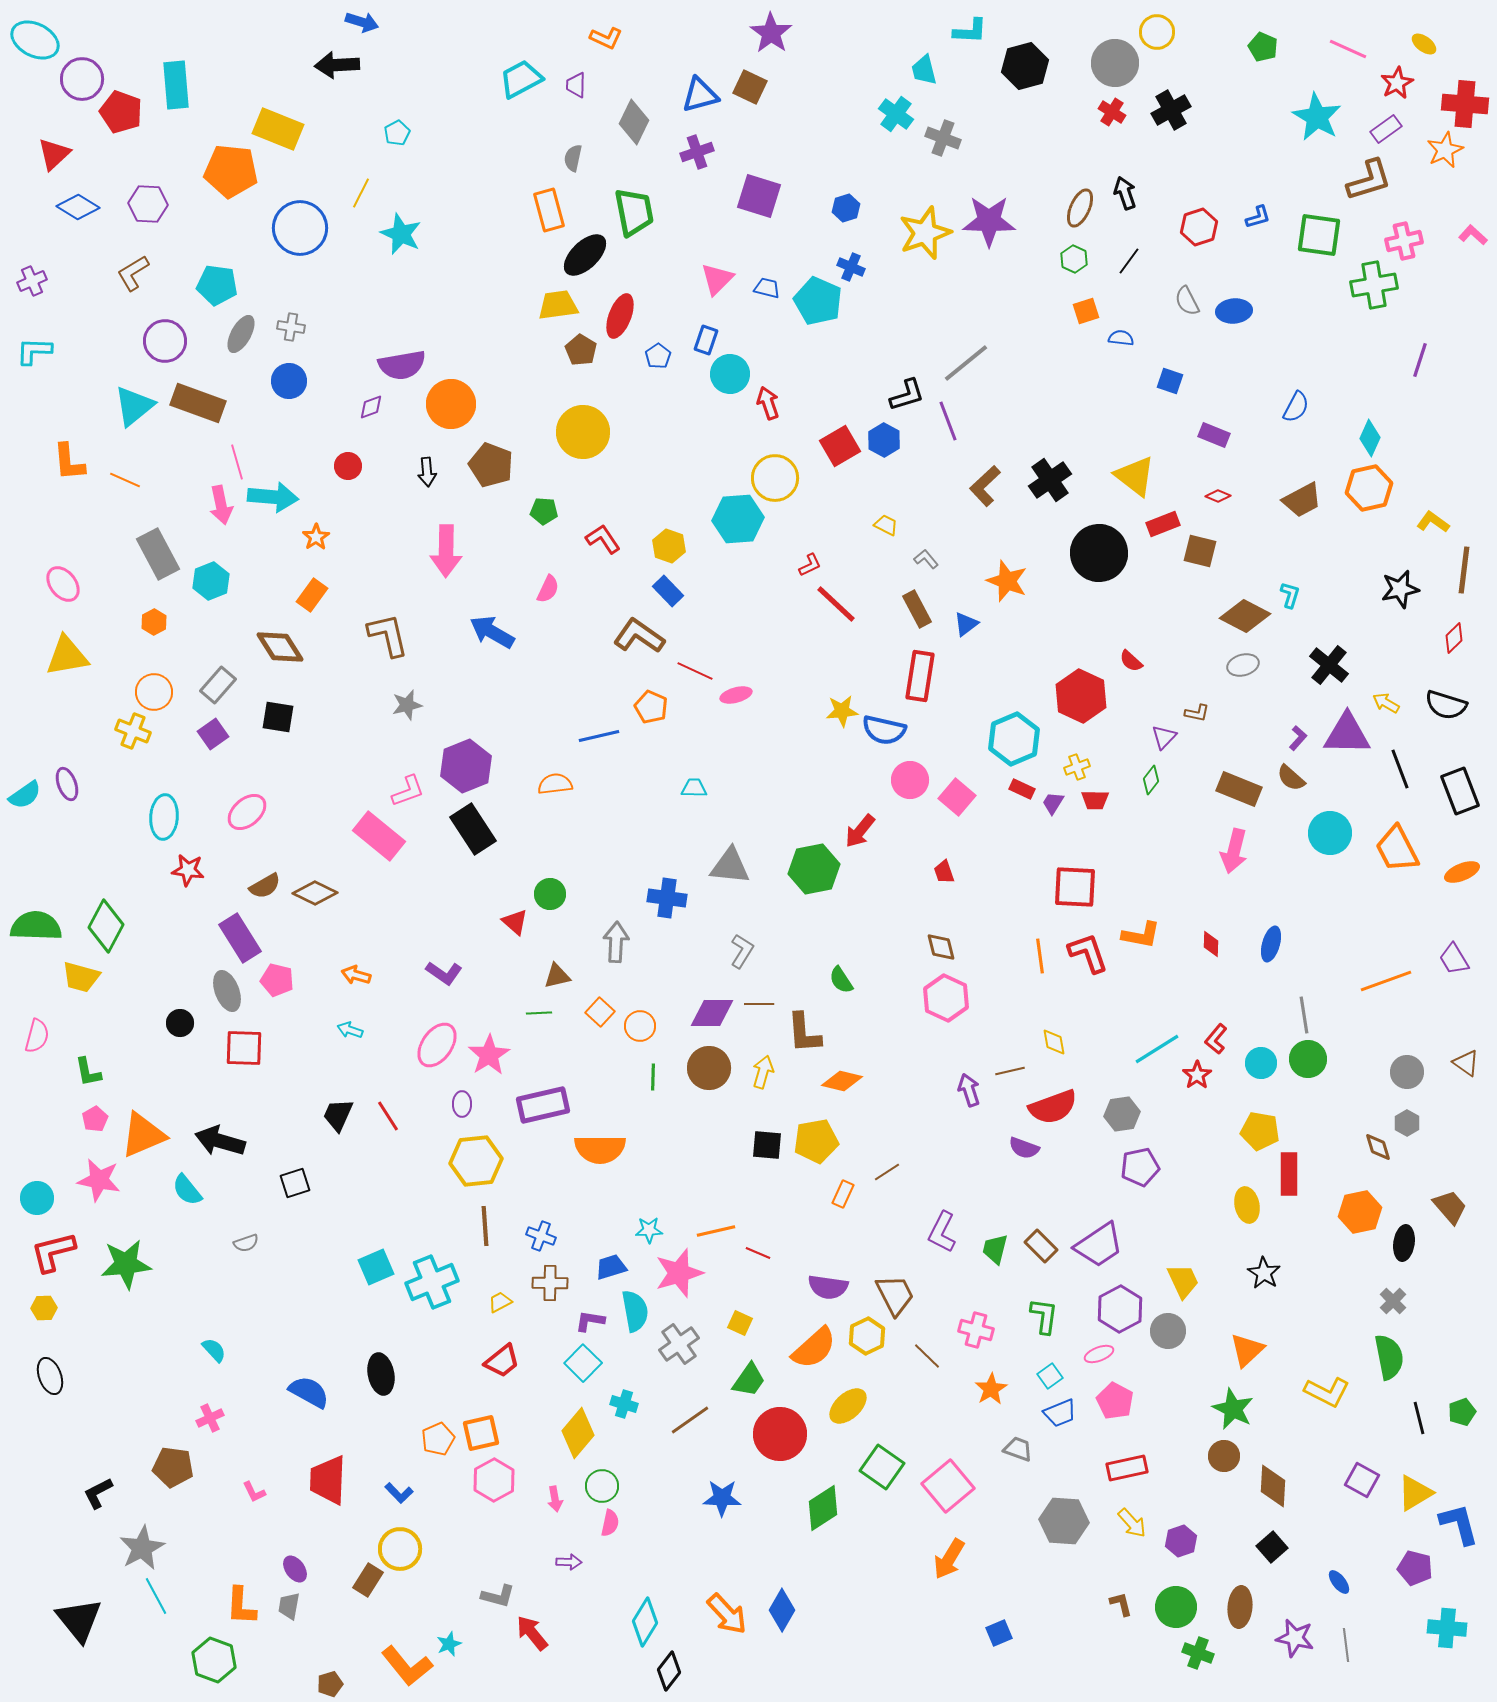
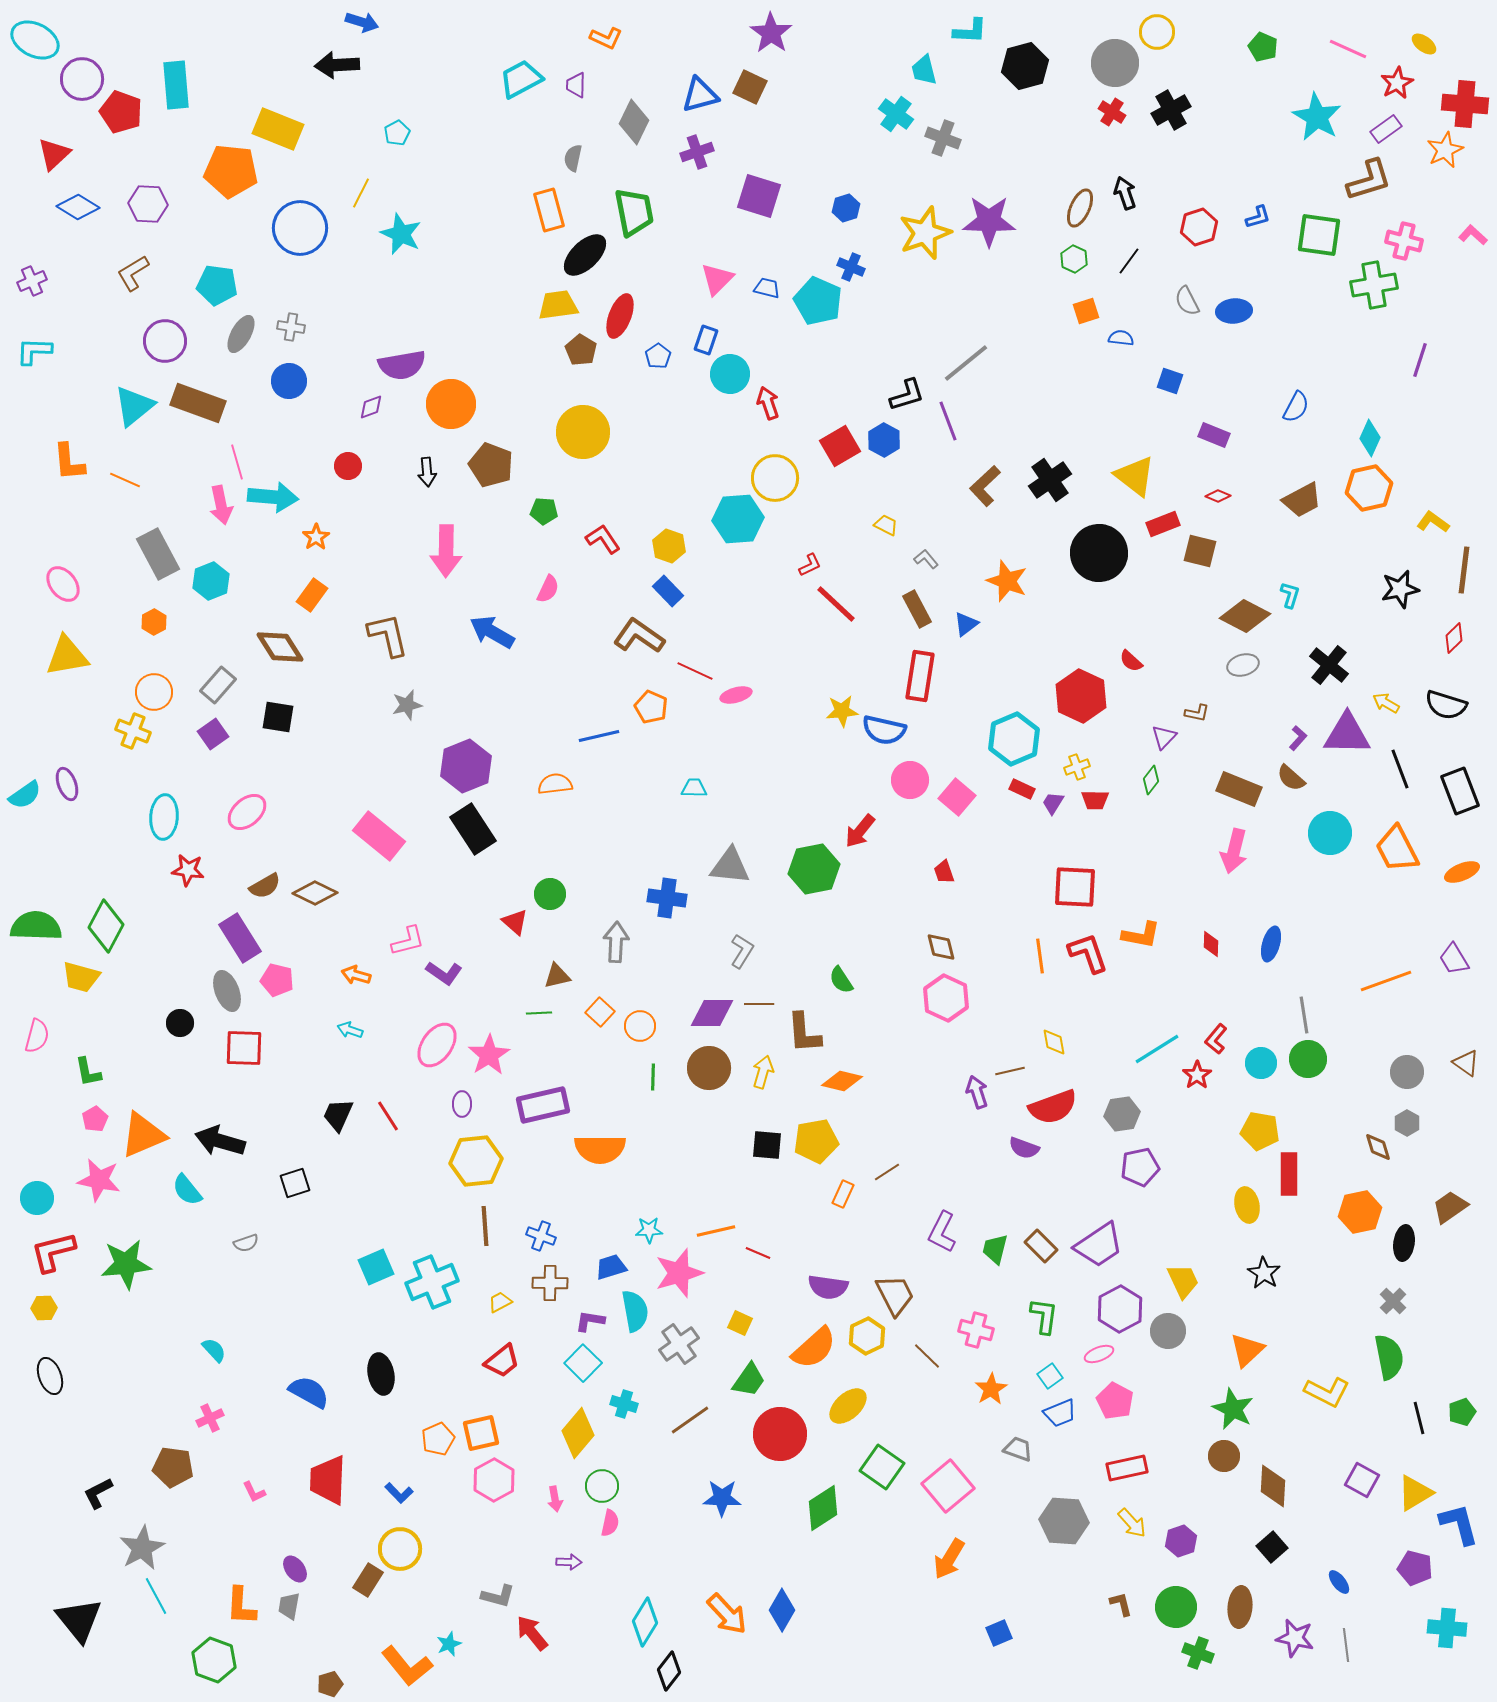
pink cross at (1404, 241): rotated 27 degrees clockwise
pink L-shape at (408, 791): moved 150 px down; rotated 6 degrees clockwise
purple arrow at (969, 1090): moved 8 px right, 2 px down
brown trapezoid at (1450, 1207): rotated 84 degrees counterclockwise
